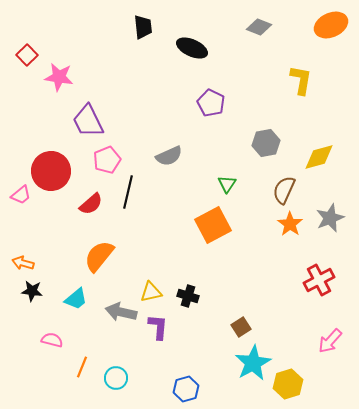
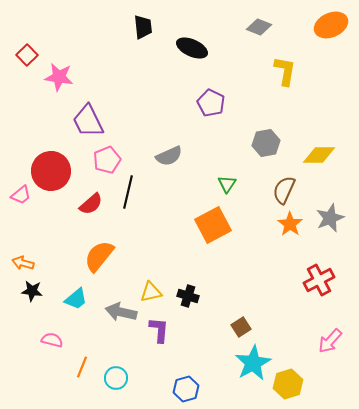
yellow L-shape: moved 16 px left, 9 px up
yellow diamond: moved 2 px up; rotated 16 degrees clockwise
purple L-shape: moved 1 px right, 3 px down
